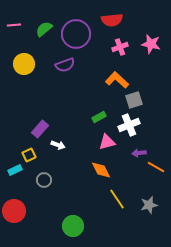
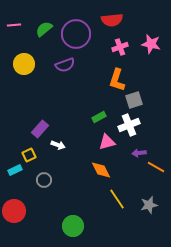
orange L-shape: rotated 115 degrees counterclockwise
